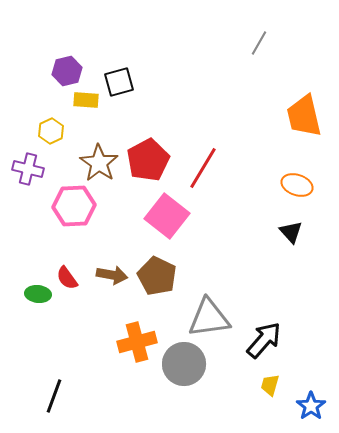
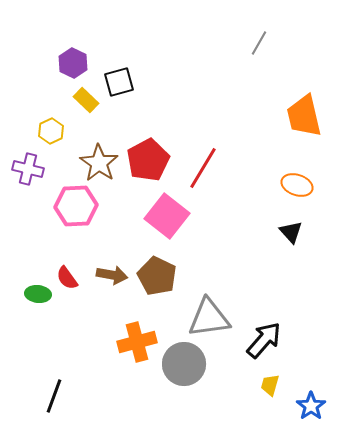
purple hexagon: moved 6 px right, 8 px up; rotated 20 degrees counterclockwise
yellow rectangle: rotated 40 degrees clockwise
pink hexagon: moved 2 px right
